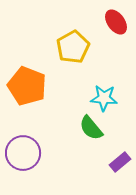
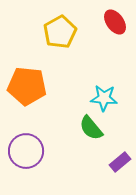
red ellipse: moved 1 px left
yellow pentagon: moved 13 px left, 15 px up
orange pentagon: rotated 15 degrees counterclockwise
purple circle: moved 3 px right, 2 px up
